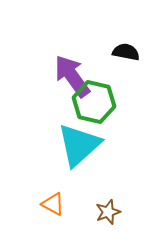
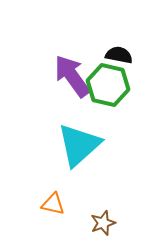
black semicircle: moved 7 px left, 3 px down
green hexagon: moved 14 px right, 17 px up
orange triangle: rotated 15 degrees counterclockwise
brown star: moved 5 px left, 11 px down
